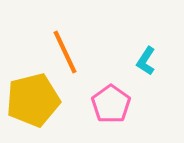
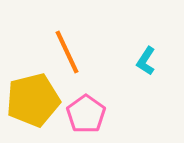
orange line: moved 2 px right
pink pentagon: moved 25 px left, 10 px down
